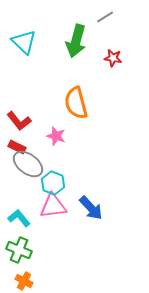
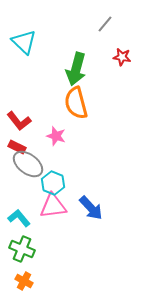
gray line: moved 7 px down; rotated 18 degrees counterclockwise
green arrow: moved 28 px down
red star: moved 9 px right, 1 px up
green cross: moved 3 px right, 1 px up
